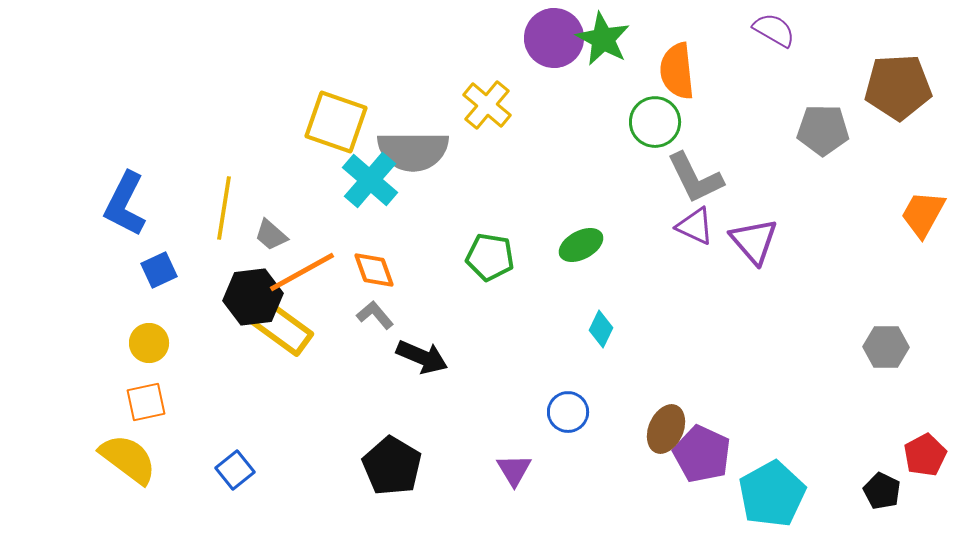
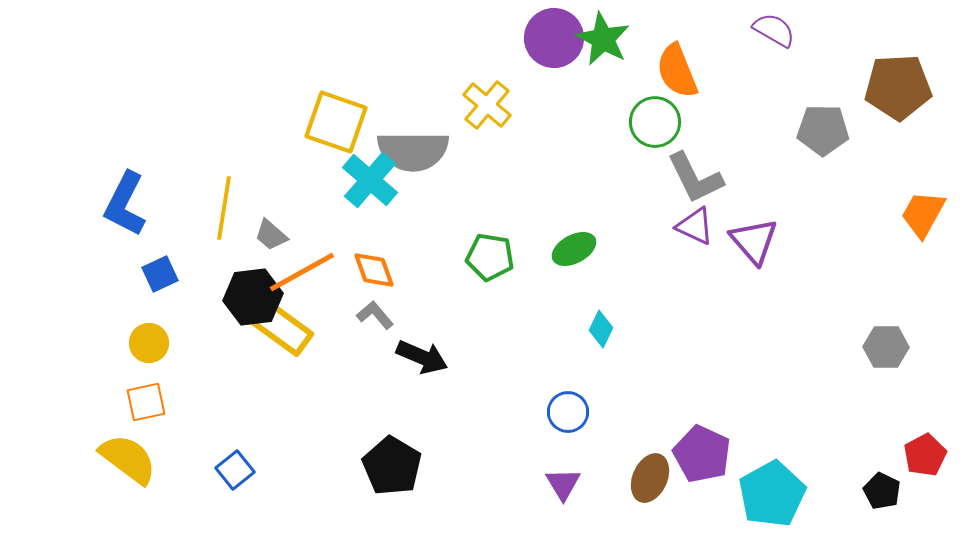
orange semicircle at (677, 71): rotated 16 degrees counterclockwise
green ellipse at (581, 245): moved 7 px left, 4 px down
blue square at (159, 270): moved 1 px right, 4 px down
brown ellipse at (666, 429): moved 16 px left, 49 px down
purple triangle at (514, 470): moved 49 px right, 14 px down
